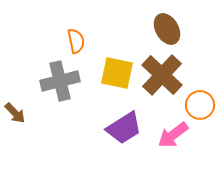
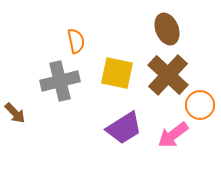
brown ellipse: rotated 8 degrees clockwise
brown cross: moved 6 px right
